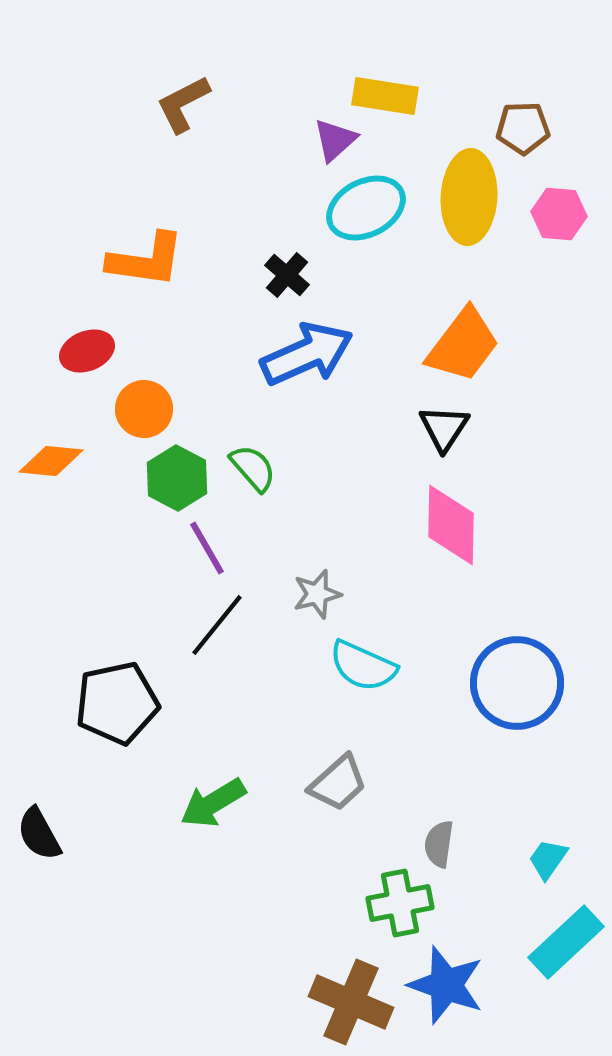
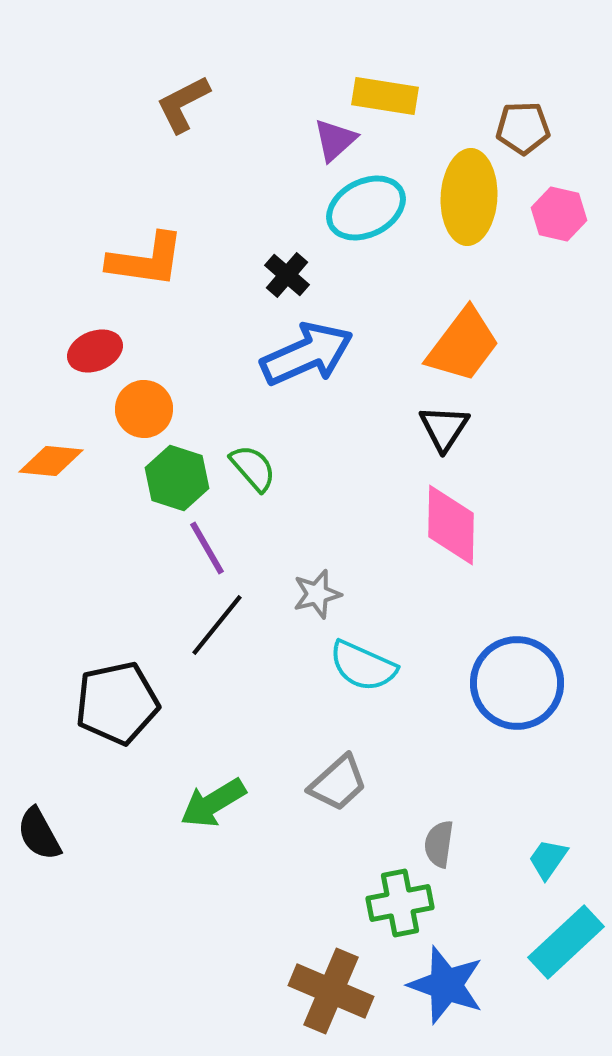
pink hexagon: rotated 8 degrees clockwise
red ellipse: moved 8 px right
green hexagon: rotated 10 degrees counterclockwise
brown cross: moved 20 px left, 11 px up
